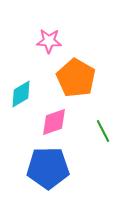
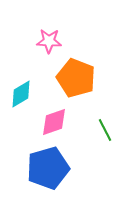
orange pentagon: rotated 9 degrees counterclockwise
green line: moved 2 px right, 1 px up
blue pentagon: rotated 15 degrees counterclockwise
